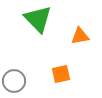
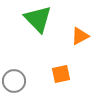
orange triangle: rotated 18 degrees counterclockwise
